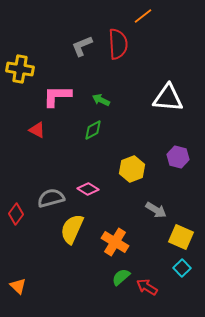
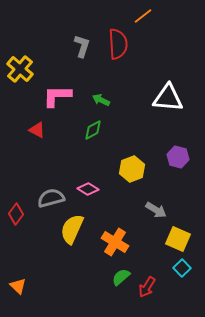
gray L-shape: rotated 130 degrees clockwise
yellow cross: rotated 32 degrees clockwise
yellow square: moved 3 px left, 2 px down
red arrow: rotated 90 degrees counterclockwise
